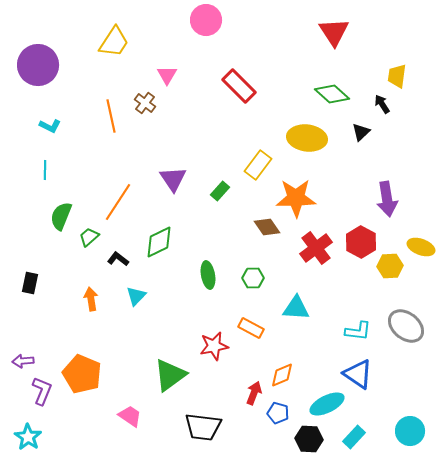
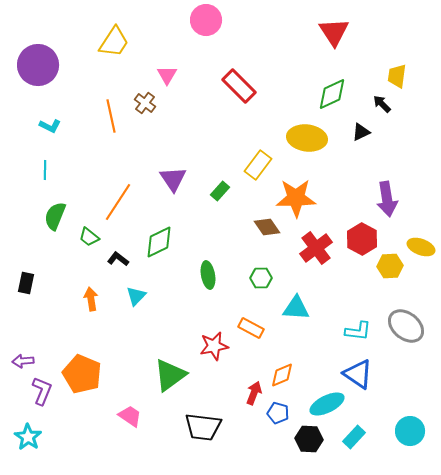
green diamond at (332, 94): rotated 68 degrees counterclockwise
black arrow at (382, 104): rotated 12 degrees counterclockwise
black triangle at (361, 132): rotated 18 degrees clockwise
green semicircle at (61, 216): moved 6 px left
green trapezoid at (89, 237): rotated 100 degrees counterclockwise
red hexagon at (361, 242): moved 1 px right, 3 px up
green hexagon at (253, 278): moved 8 px right
black rectangle at (30, 283): moved 4 px left
